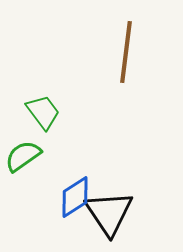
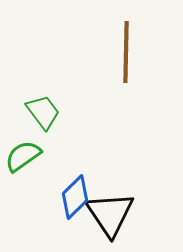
brown line: rotated 6 degrees counterclockwise
blue diamond: rotated 12 degrees counterclockwise
black triangle: moved 1 px right, 1 px down
